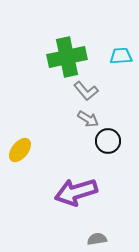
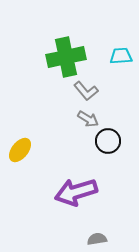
green cross: moved 1 px left
